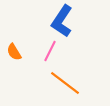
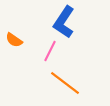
blue L-shape: moved 2 px right, 1 px down
orange semicircle: moved 12 px up; rotated 24 degrees counterclockwise
